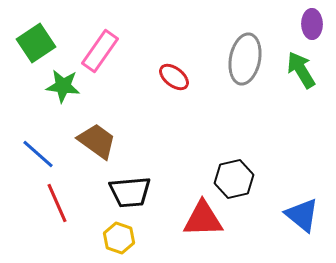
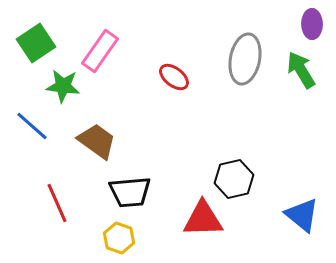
blue line: moved 6 px left, 28 px up
